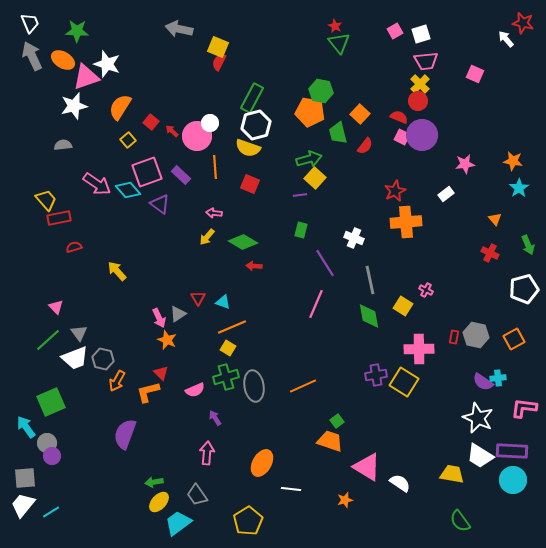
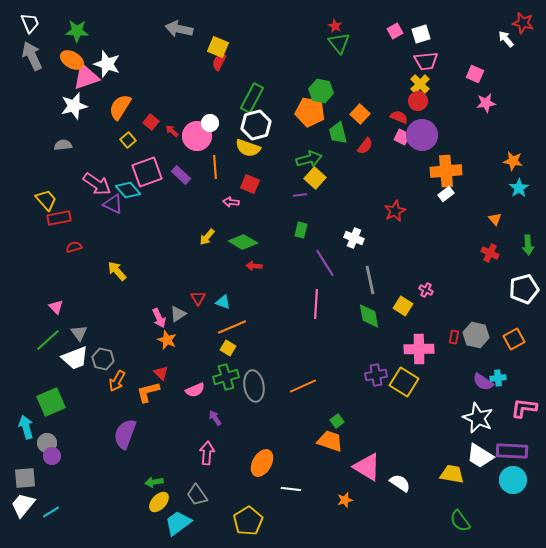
orange ellipse at (63, 60): moved 9 px right
pink star at (465, 164): moved 21 px right, 61 px up
red star at (395, 191): moved 20 px down
purple triangle at (160, 204): moved 47 px left; rotated 10 degrees counterclockwise
pink arrow at (214, 213): moved 17 px right, 11 px up
orange cross at (406, 222): moved 40 px right, 51 px up
green arrow at (528, 245): rotated 18 degrees clockwise
pink line at (316, 304): rotated 20 degrees counterclockwise
cyan arrow at (26, 427): rotated 20 degrees clockwise
